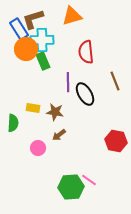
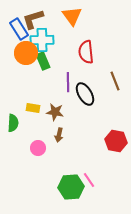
orange triangle: rotated 50 degrees counterclockwise
orange circle: moved 4 px down
brown arrow: rotated 40 degrees counterclockwise
pink line: rotated 21 degrees clockwise
